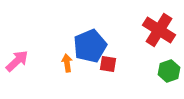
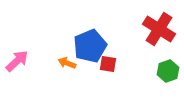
red cross: moved 1 px up
orange arrow: rotated 60 degrees counterclockwise
green hexagon: moved 1 px left
